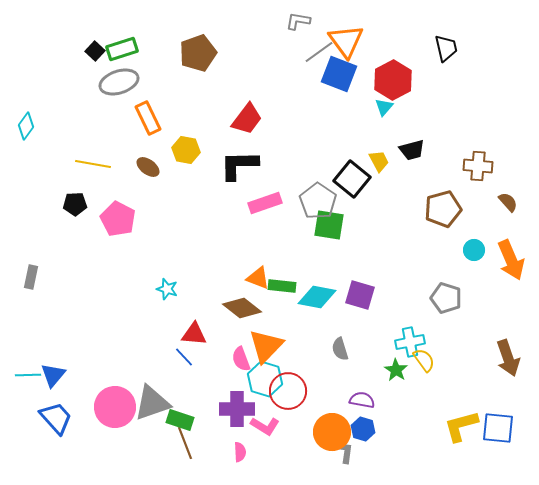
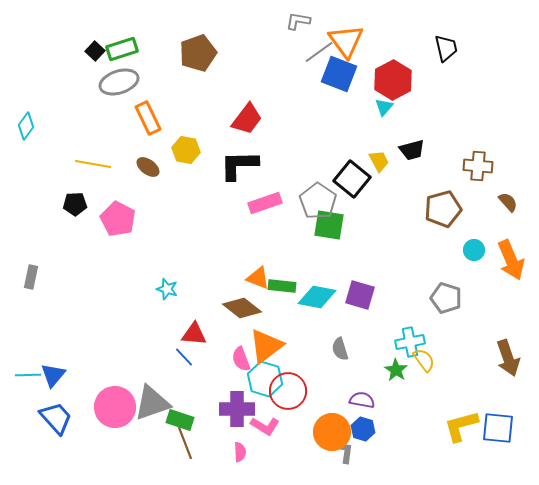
orange triangle at (266, 346): rotated 9 degrees clockwise
